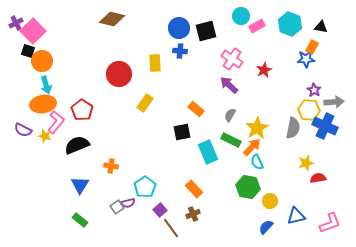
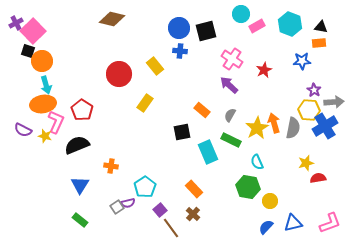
cyan circle at (241, 16): moved 2 px up
orange rectangle at (312, 47): moved 7 px right, 4 px up; rotated 56 degrees clockwise
blue star at (306, 59): moved 4 px left, 2 px down
yellow rectangle at (155, 63): moved 3 px down; rotated 36 degrees counterclockwise
orange rectangle at (196, 109): moved 6 px right, 1 px down
pink L-shape at (56, 122): rotated 15 degrees counterclockwise
blue cross at (325, 126): rotated 35 degrees clockwise
orange arrow at (252, 147): moved 22 px right, 24 px up; rotated 60 degrees counterclockwise
brown cross at (193, 214): rotated 24 degrees counterclockwise
blue triangle at (296, 216): moved 3 px left, 7 px down
